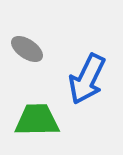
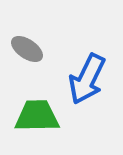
green trapezoid: moved 4 px up
